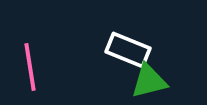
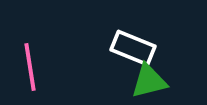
white rectangle: moved 5 px right, 2 px up
